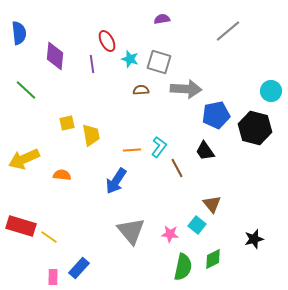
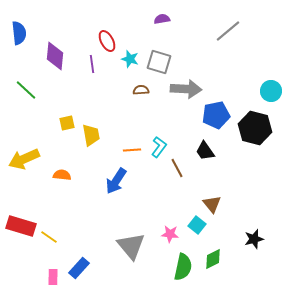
gray triangle: moved 15 px down
